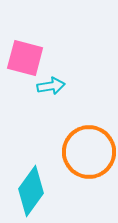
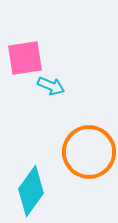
pink square: rotated 24 degrees counterclockwise
cyan arrow: rotated 32 degrees clockwise
